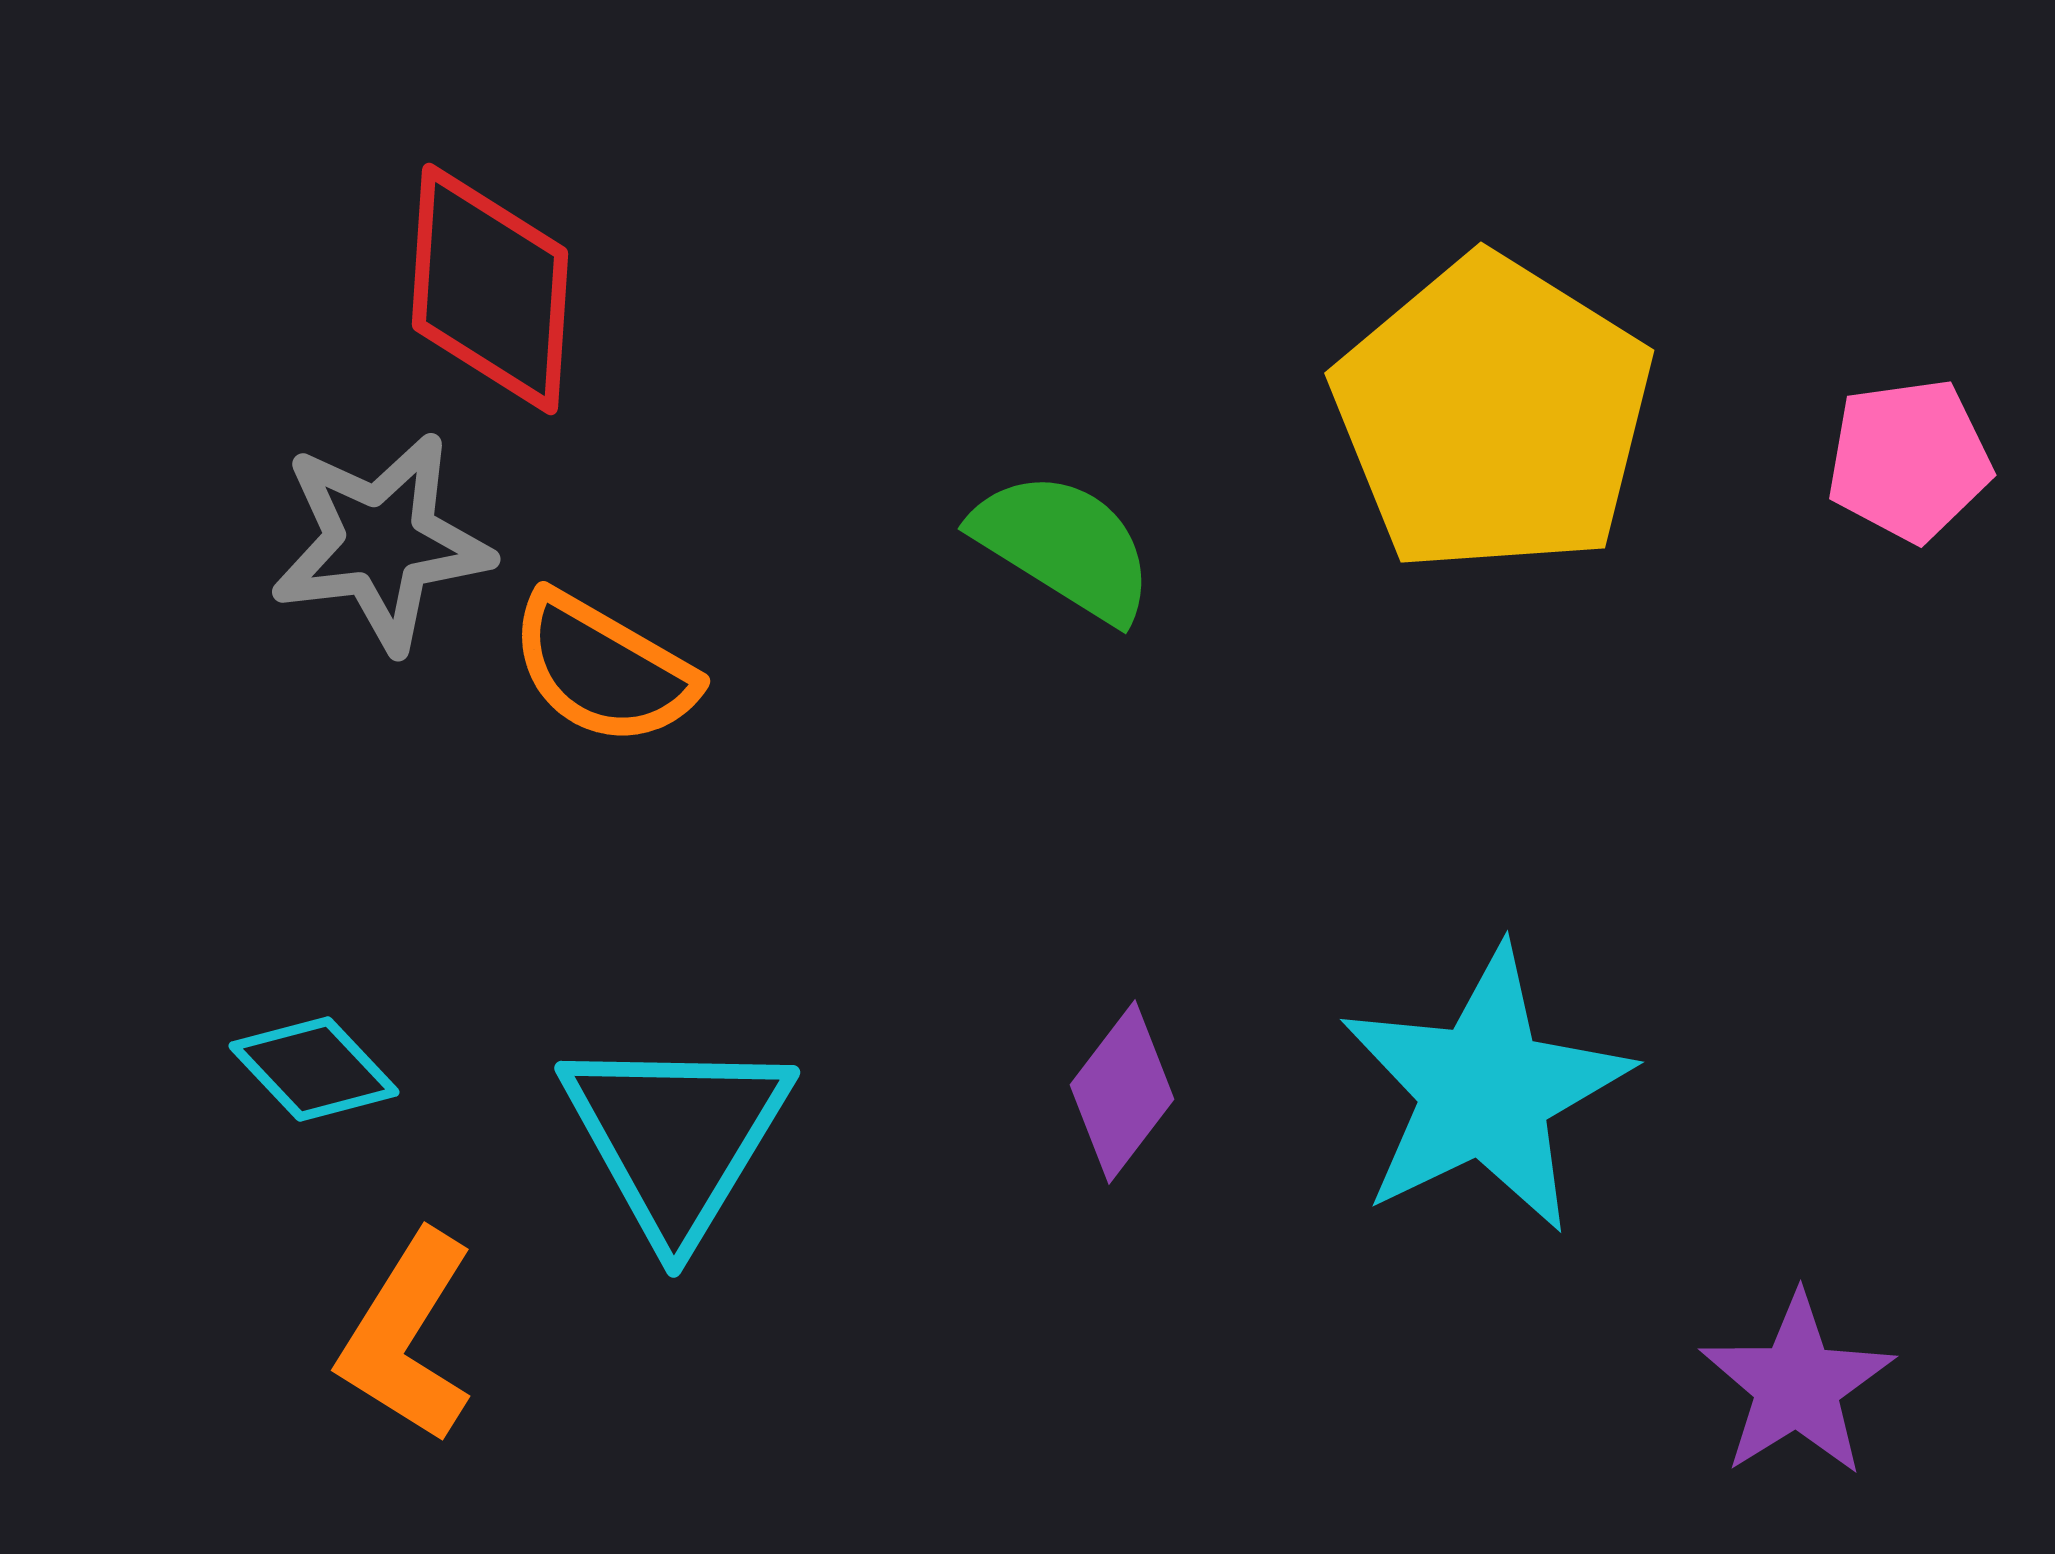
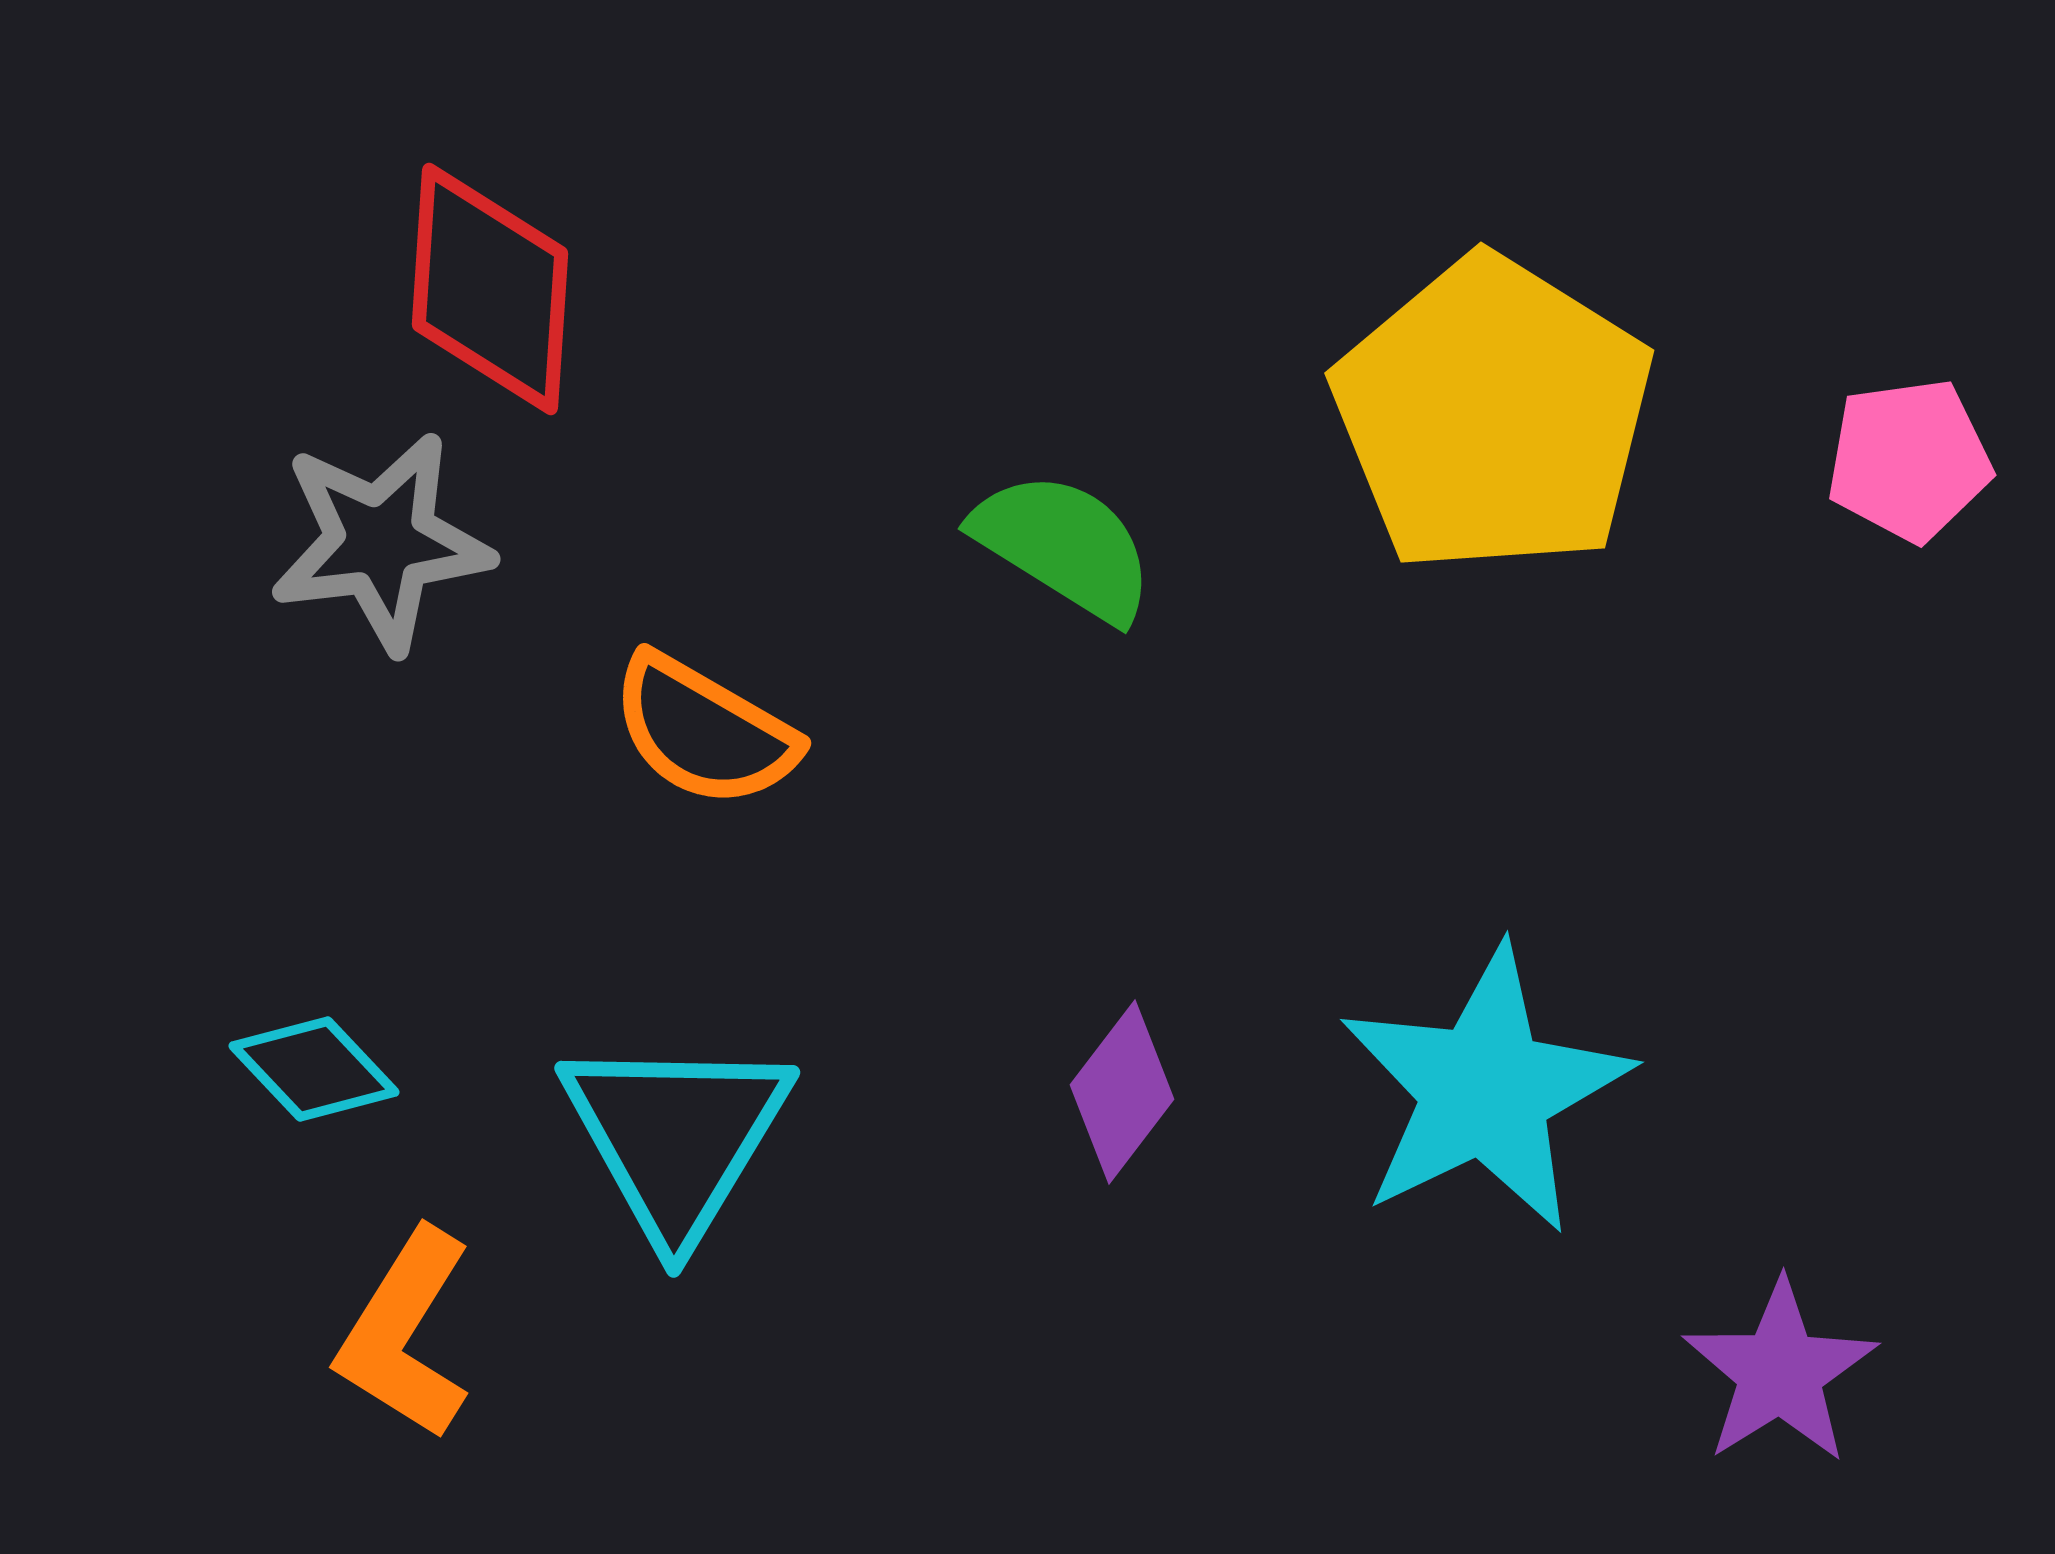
orange semicircle: moved 101 px right, 62 px down
orange L-shape: moved 2 px left, 3 px up
purple star: moved 17 px left, 13 px up
